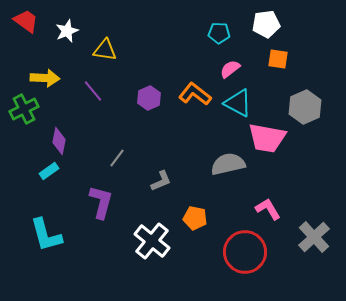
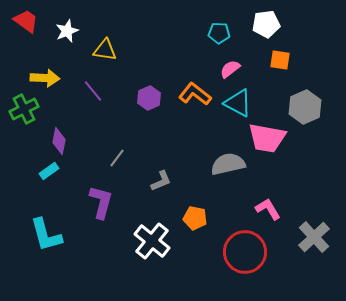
orange square: moved 2 px right, 1 px down
